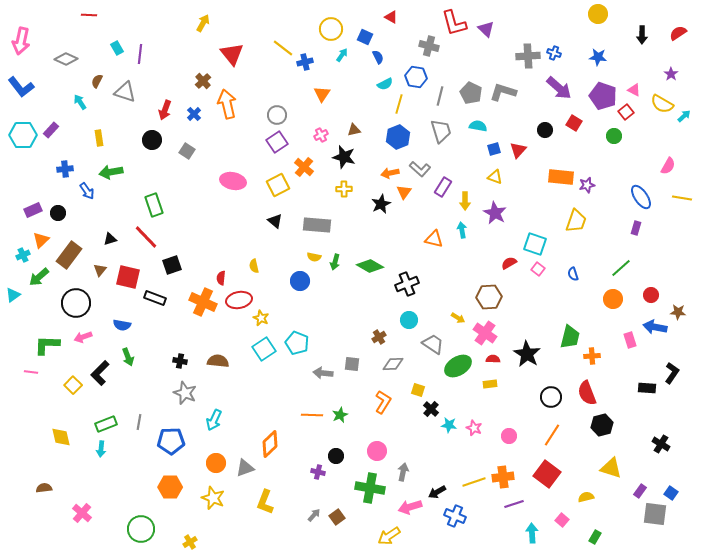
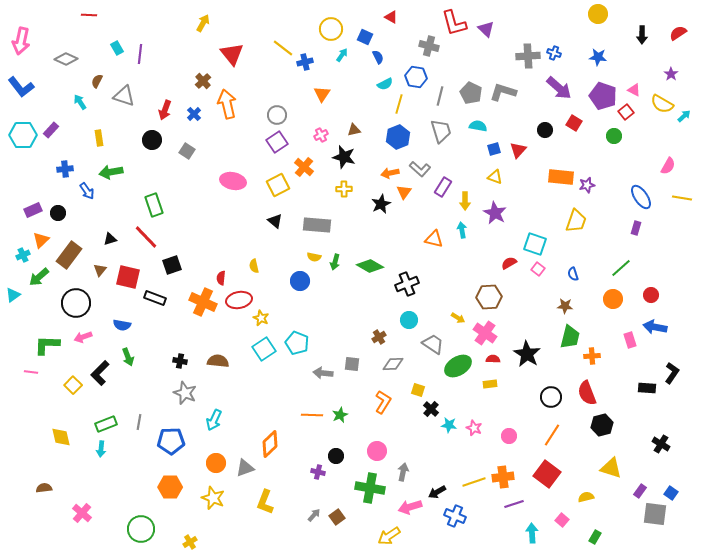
gray triangle at (125, 92): moved 1 px left, 4 px down
brown star at (678, 312): moved 113 px left, 6 px up
